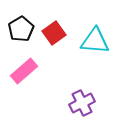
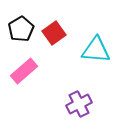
cyan triangle: moved 1 px right, 9 px down
purple cross: moved 3 px left, 1 px down
